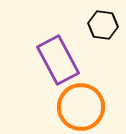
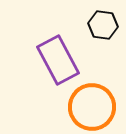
orange circle: moved 11 px right
